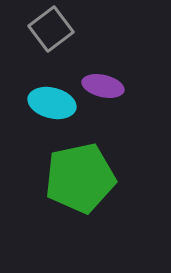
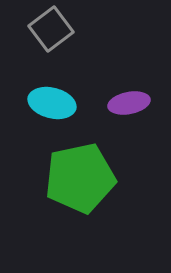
purple ellipse: moved 26 px right, 17 px down; rotated 24 degrees counterclockwise
